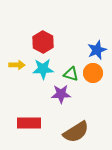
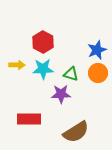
orange circle: moved 5 px right
red rectangle: moved 4 px up
